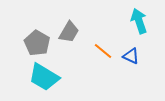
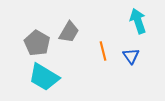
cyan arrow: moved 1 px left
orange line: rotated 36 degrees clockwise
blue triangle: rotated 30 degrees clockwise
